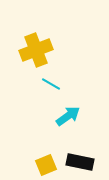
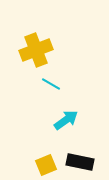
cyan arrow: moved 2 px left, 4 px down
